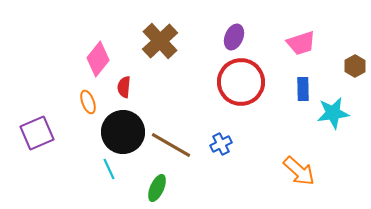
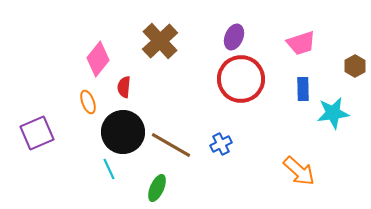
red circle: moved 3 px up
